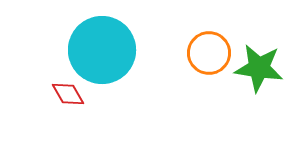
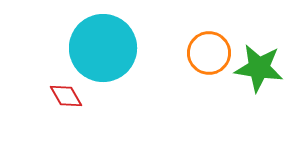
cyan circle: moved 1 px right, 2 px up
red diamond: moved 2 px left, 2 px down
